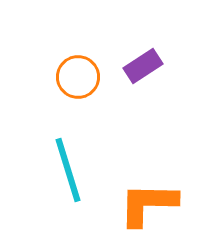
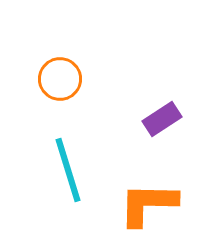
purple rectangle: moved 19 px right, 53 px down
orange circle: moved 18 px left, 2 px down
